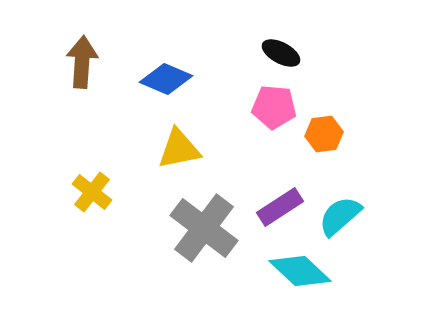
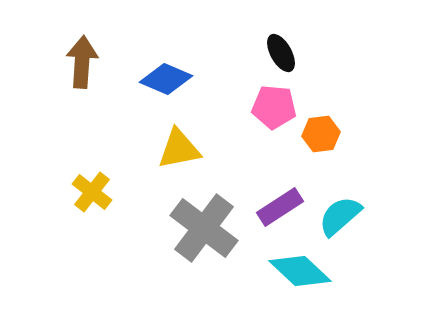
black ellipse: rotated 33 degrees clockwise
orange hexagon: moved 3 px left
